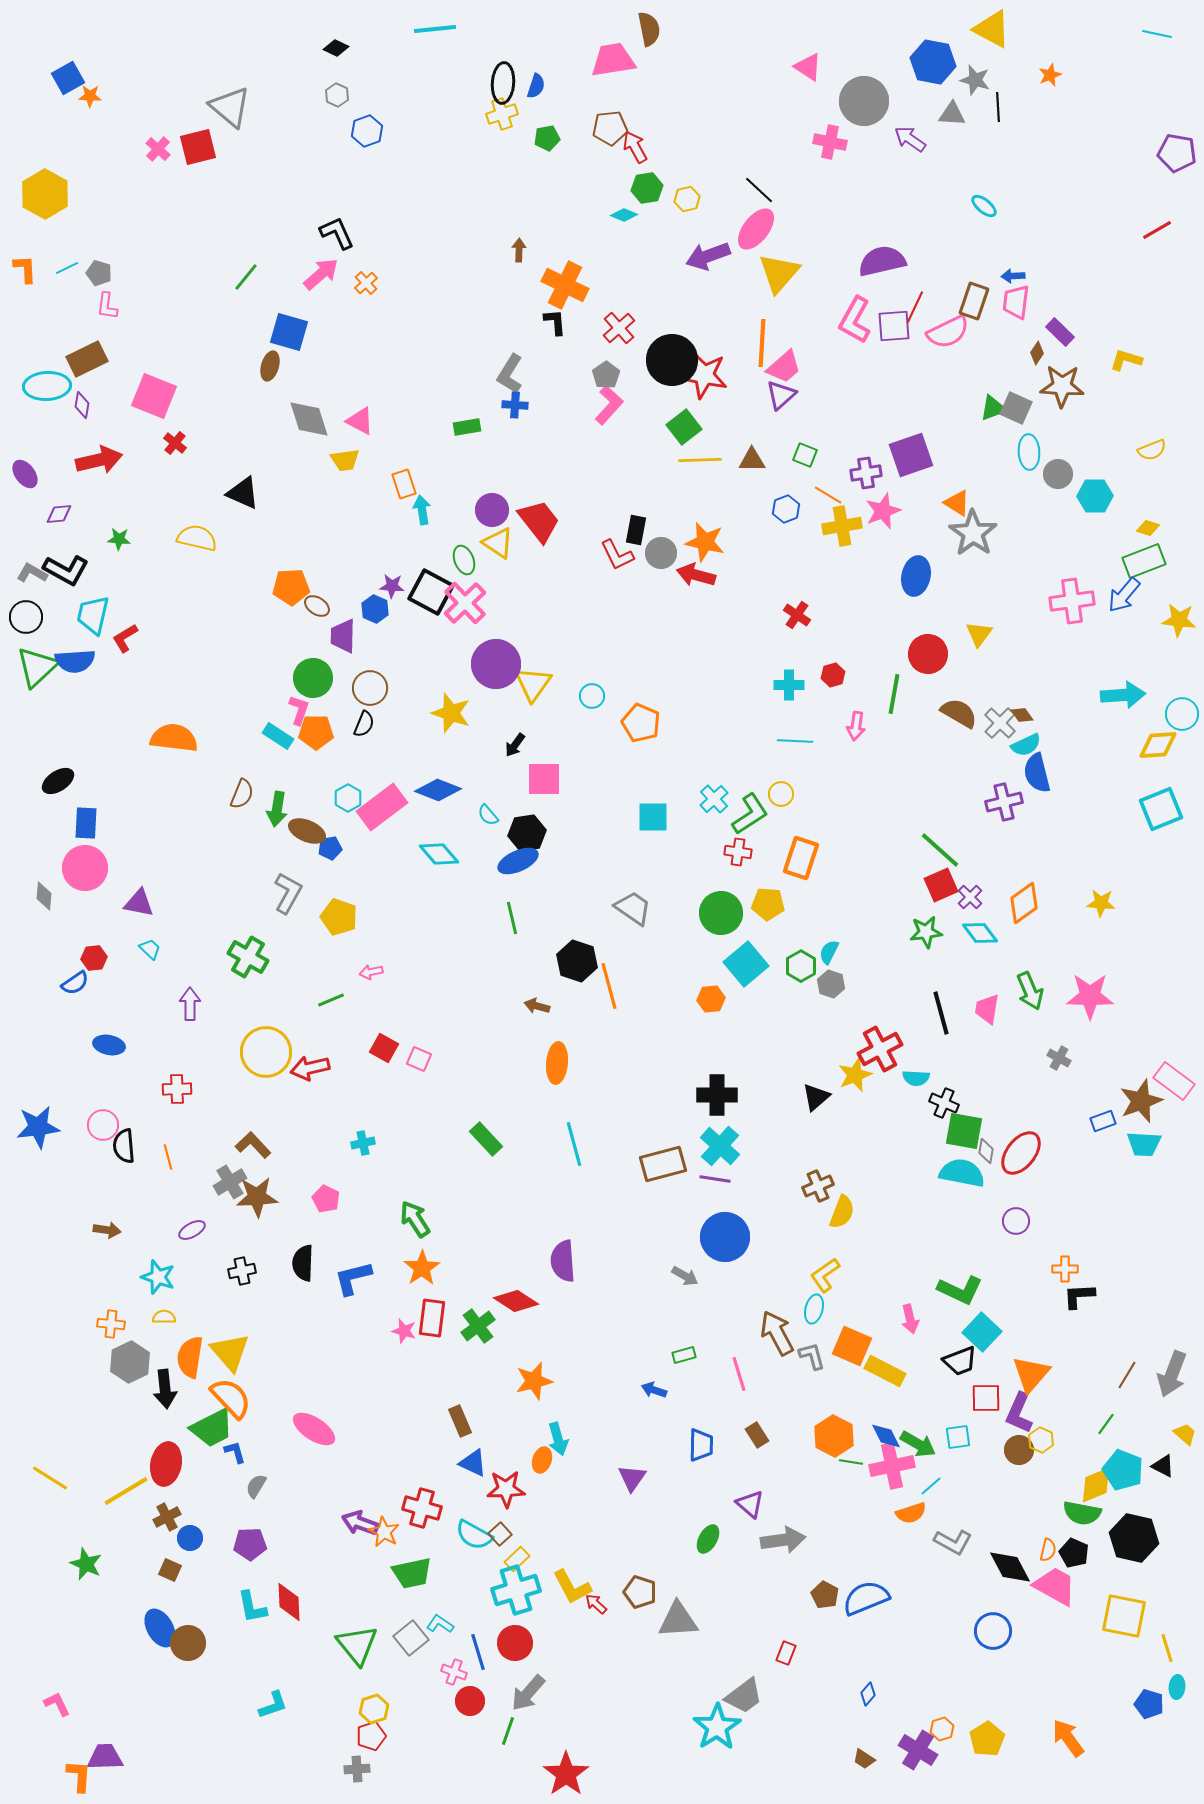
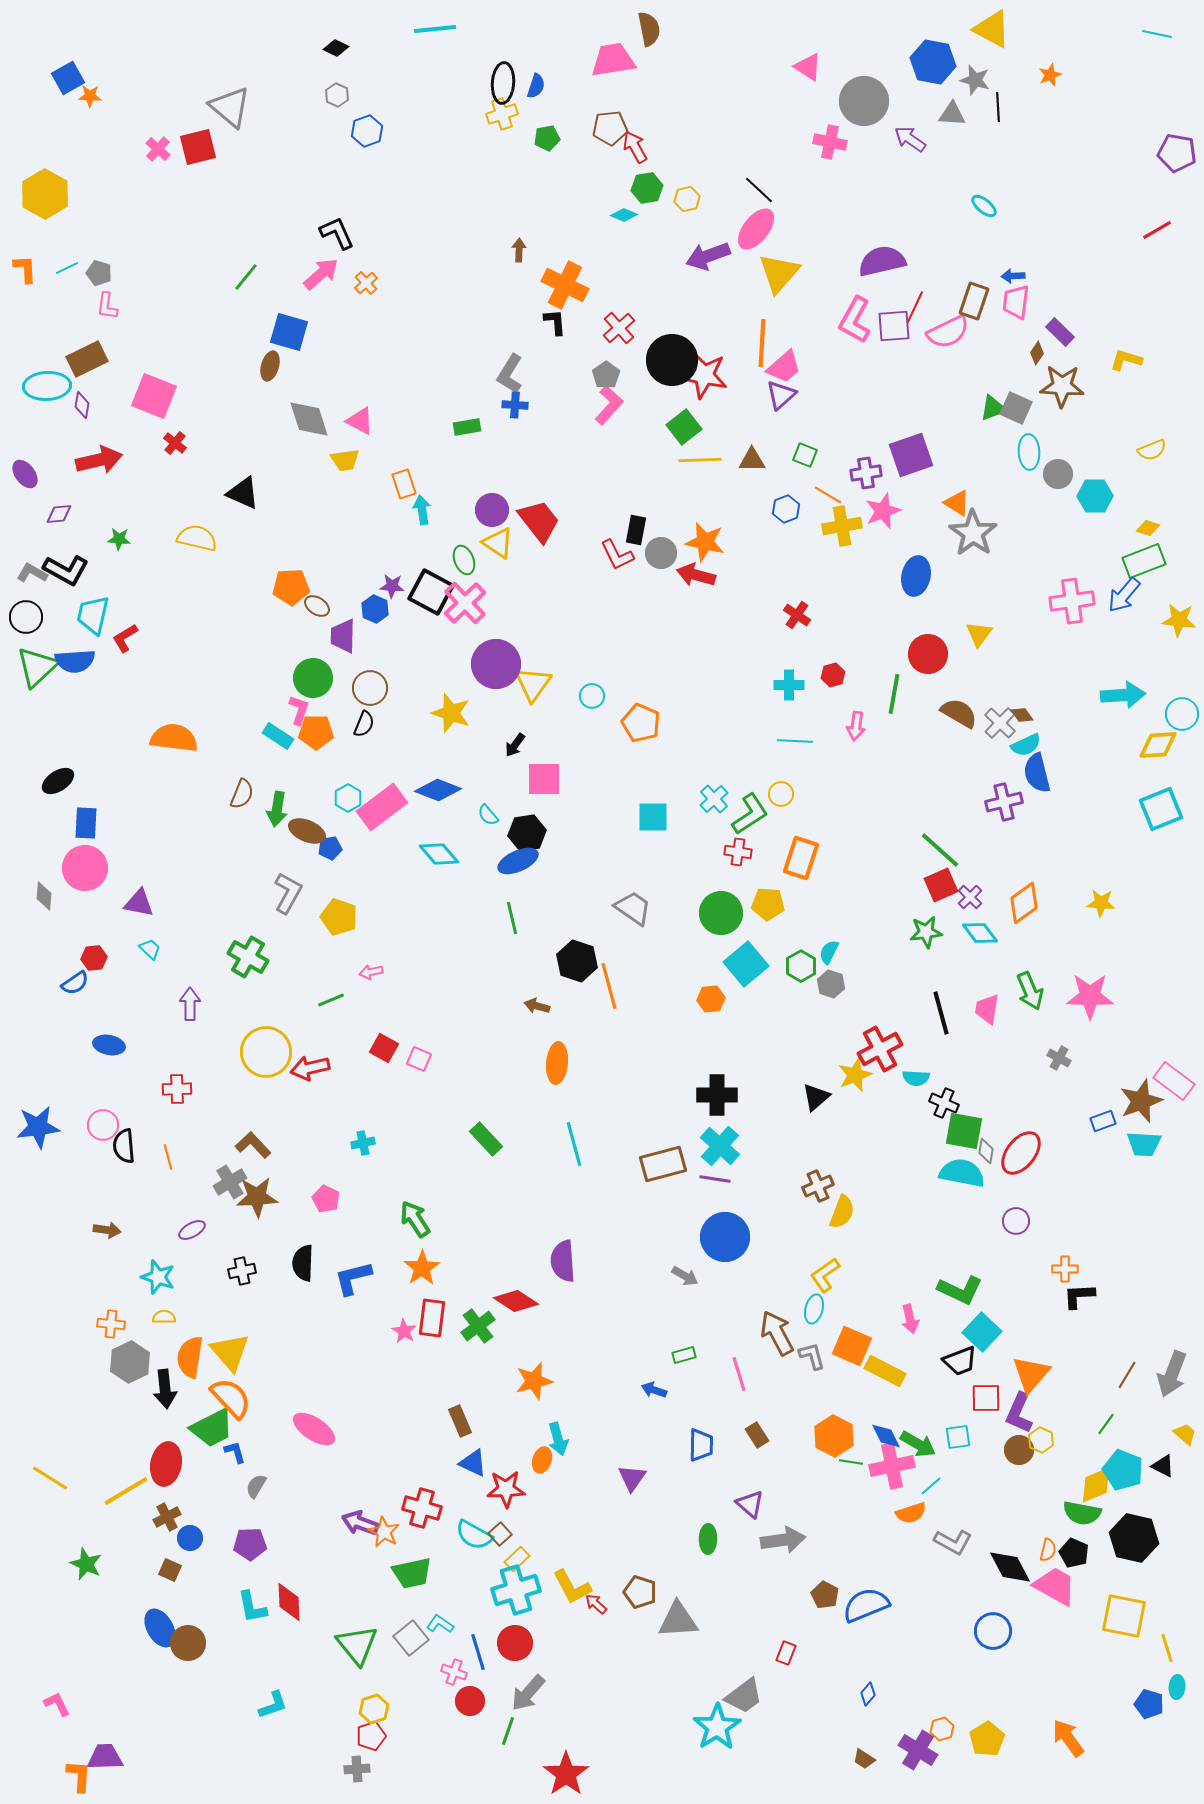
pink star at (404, 1331): rotated 15 degrees clockwise
green ellipse at (708, 1539): rotated 28 degrees counterclockwise
blue semicircle at (866, 1598): moved 7 px down
